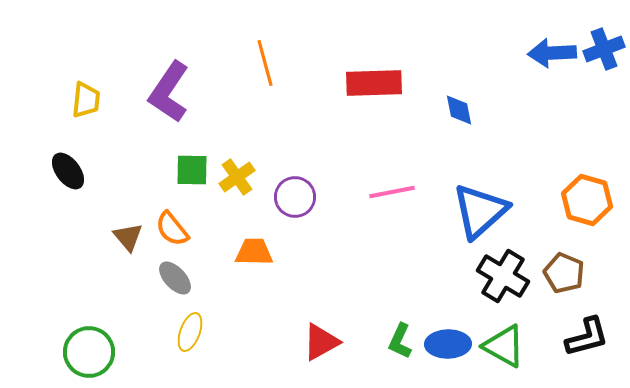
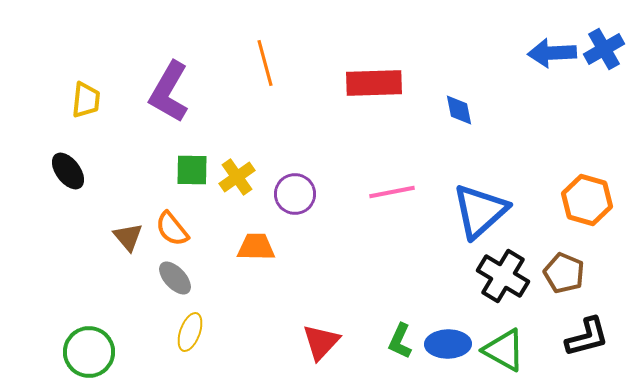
blue cross: rotated 9 degrees counterclockwise
purple L-shape: rotated 4 degrees counterclockwise
purple circle: moved 3 px up
orange trapezoid: moved 2 px right, 5 px up
red triangle: rotated 18 degrees counterclockwise
green triangle: moved 4 px down
